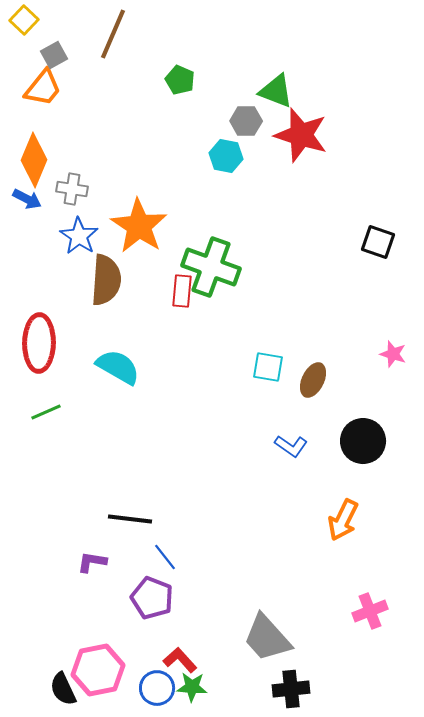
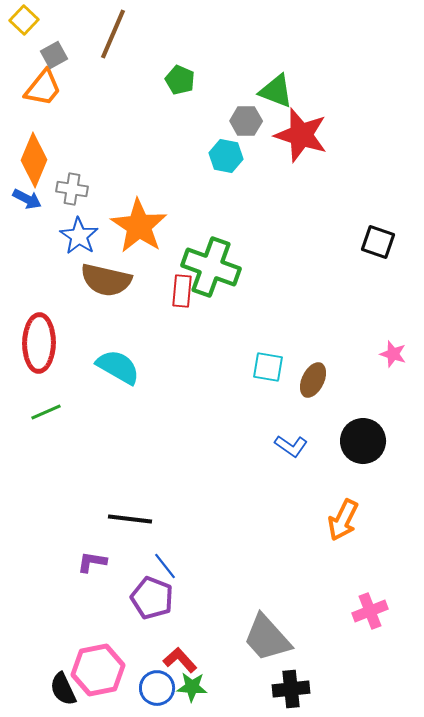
brown semicircle: rotated 99 degrees clockwise
blue line: moved 9 px down
